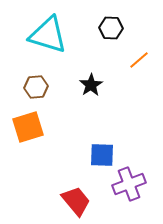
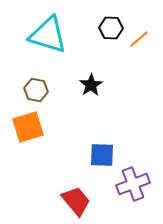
orange line: moved 21 px up
brown hexagon: moved 3 px down; rotated 15 degrees clockwise
purple cross: moved 4 px right
